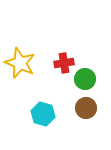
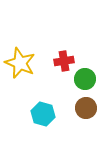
red cross: moved 2 px up
